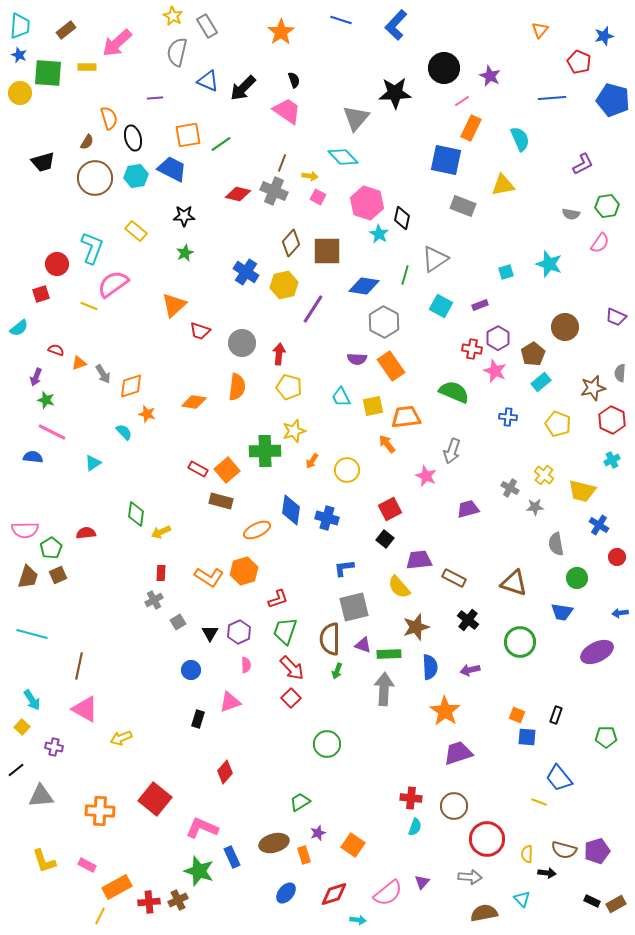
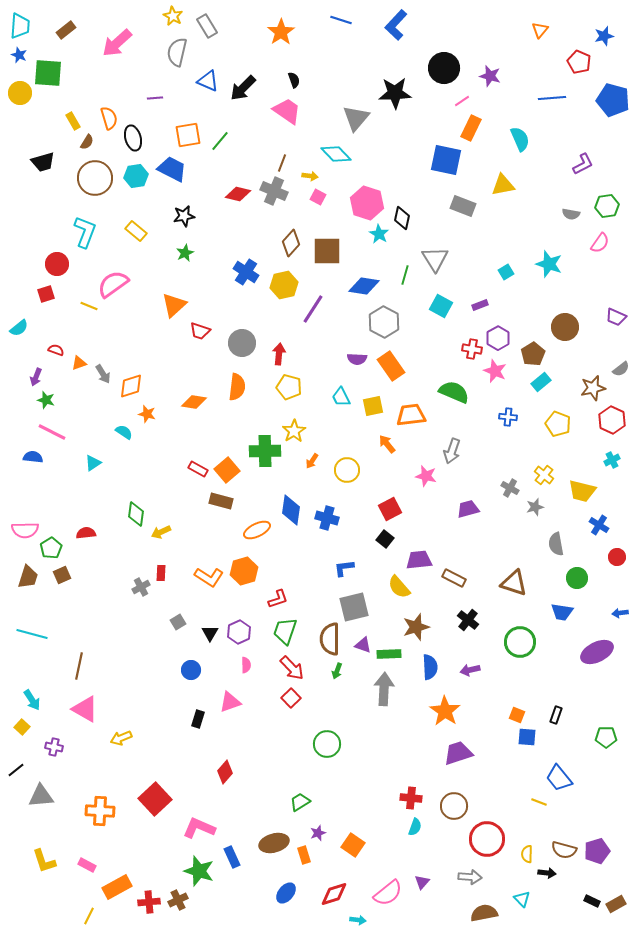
yellow rectangle at (87, 67): moved 14 px left, 54 px down; rotated 60 degrees clockwise
purple star at (490, 76): rotated 10 degrees counterclockwise
green line at (221, 144): moved 1 px left, 3 px up; rotated 15 degrees counterclockwise
cyan diamond at (343, 157): moved 7 px left, 3 px up
black star at (184, 216): rotated 10 degrees counterclockwise
cyan L-shape at (92, 248): moved 7 px left, 16 px up
gray triangle at (435, 259): rotated 28 degrees counterclockwise
cyan square at (506, 272): rotated 14 degrees counterclockwise
red square at (41, 294): moved 5 px right
gray semicircle at (620, 373): moved 1 px right, 4 px up; rotated 132 degrees counterclockwise
orange trapezoid at (406, 417): moved 5 px right, 2 px up
yellow star at (294, 431): rotated 15 degrees counterclockwise
cyan semicircle at (124, 432): rotated 12 degrees counterclockwise
pink star at (426, 476): rotated 10 degrees counterclockwise
gray star at (535, 507): rotated 12 degrees counterclockwise
brown square at (58, 575): moved 4 px right
gray cross at (154, 600): moved 13 px left, 13 px up
red square at (155, 799): rotated 8 degrees clockwise
pink L-shape at (202, 828): moved 3 px left
yellow line at (100, 916): moved 11 px left
